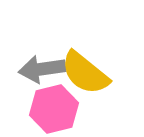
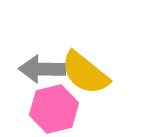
gray arrow: rotated 9 degrees clockwise
